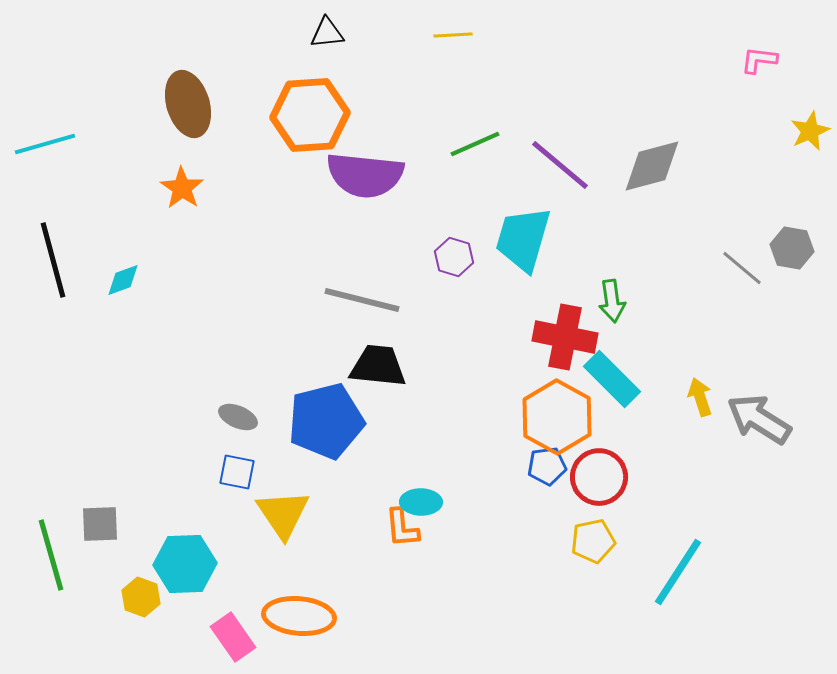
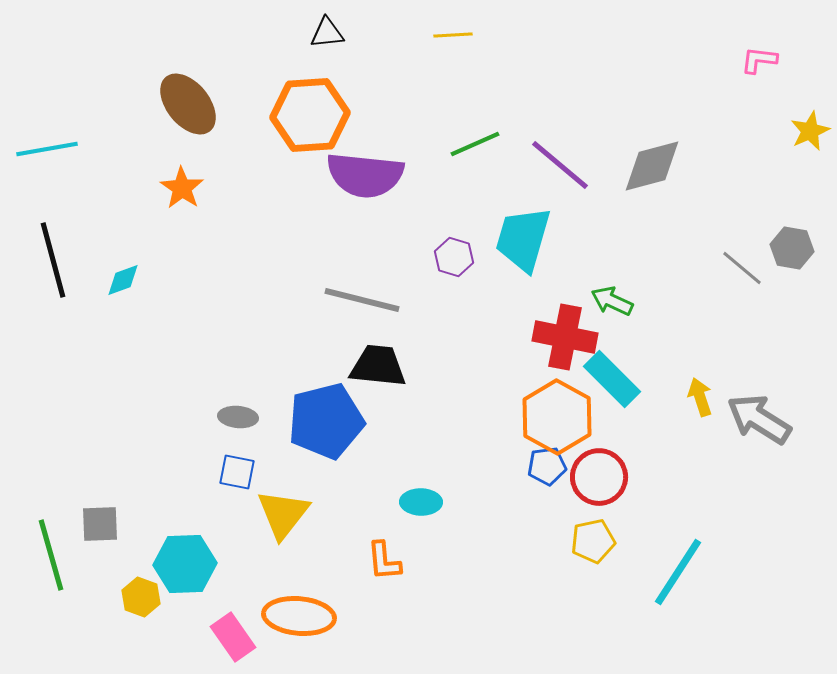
brown ellipse at (188, 104): rotated 22 degrees counterclockwise
cyan line at (45, 144): moved 2 px right, 5 px down; rotated 6 degrees clockwise
green arrow at (612, 301): rotated 123 degrees clockwise
gray ellipse at (238, 417): rotated 18 degrees counterclockwise
yellow triangle at (283, 514): rotated 12 degrees clockwise
orange L-shape at (402, 528): moved 18 px left, 33 px down
